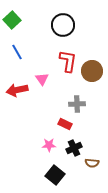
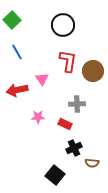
brown circle: moved 1 px right
pink star: moved 11 px left, 28 px up
